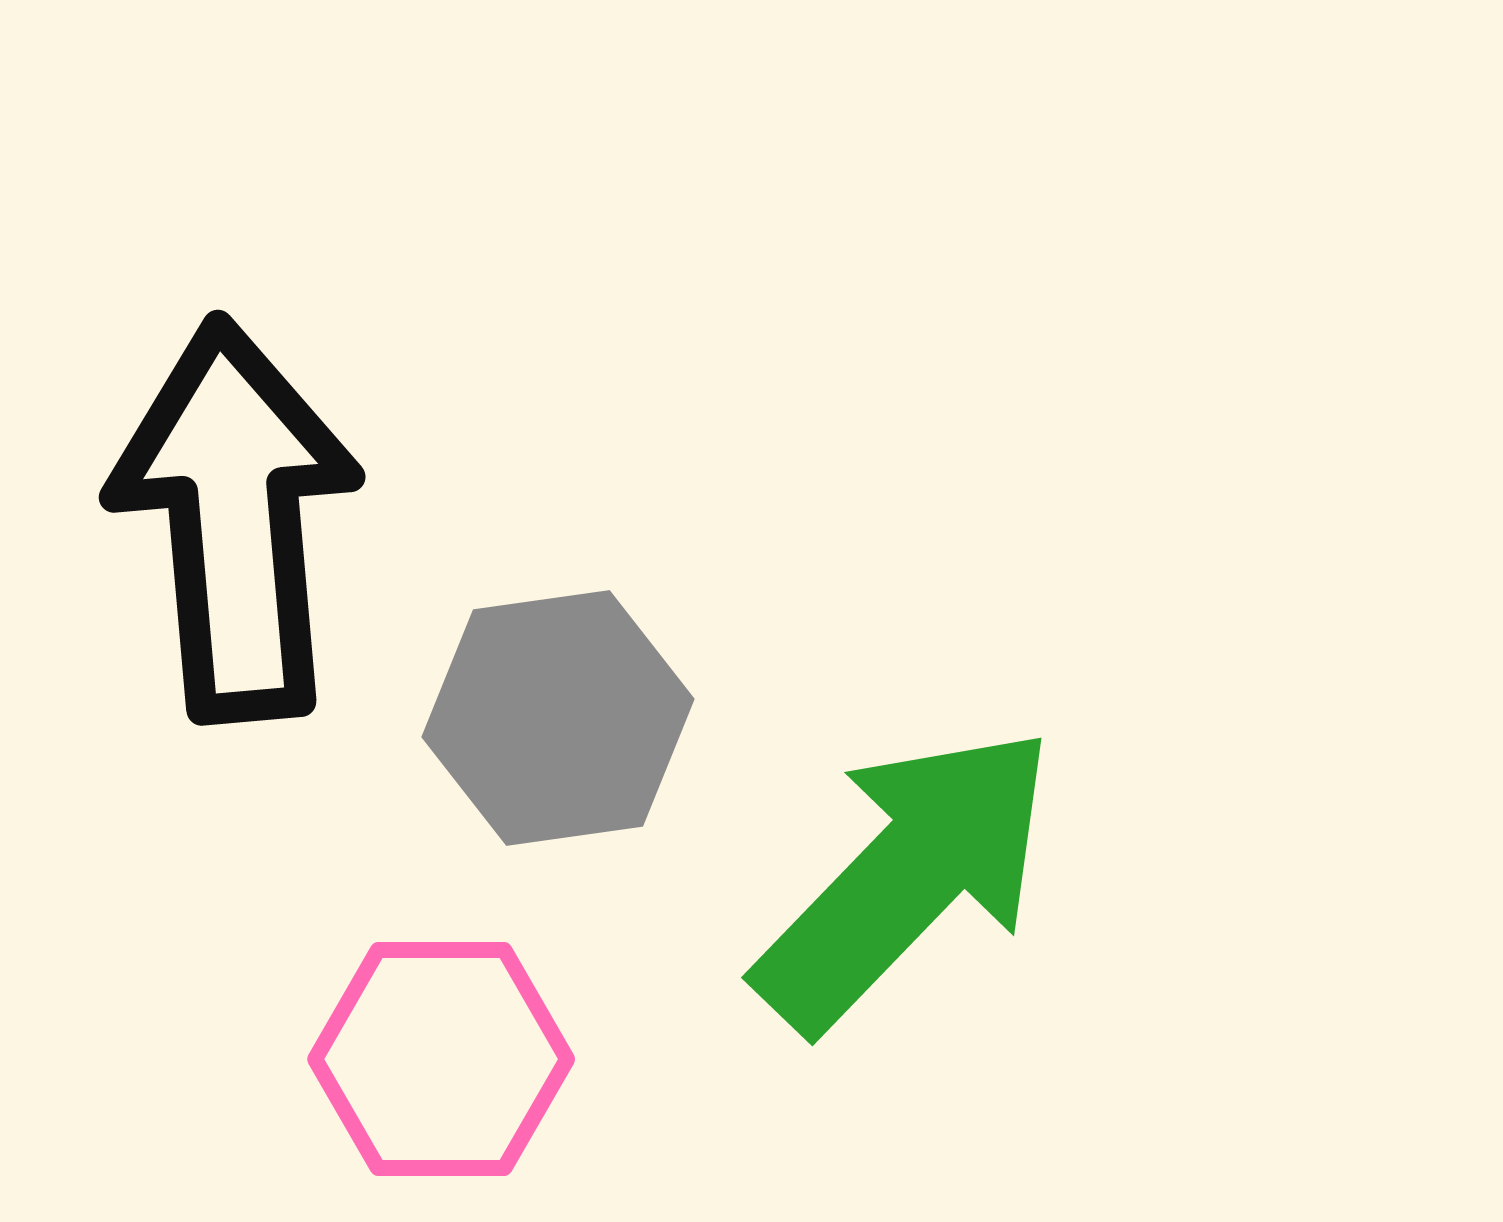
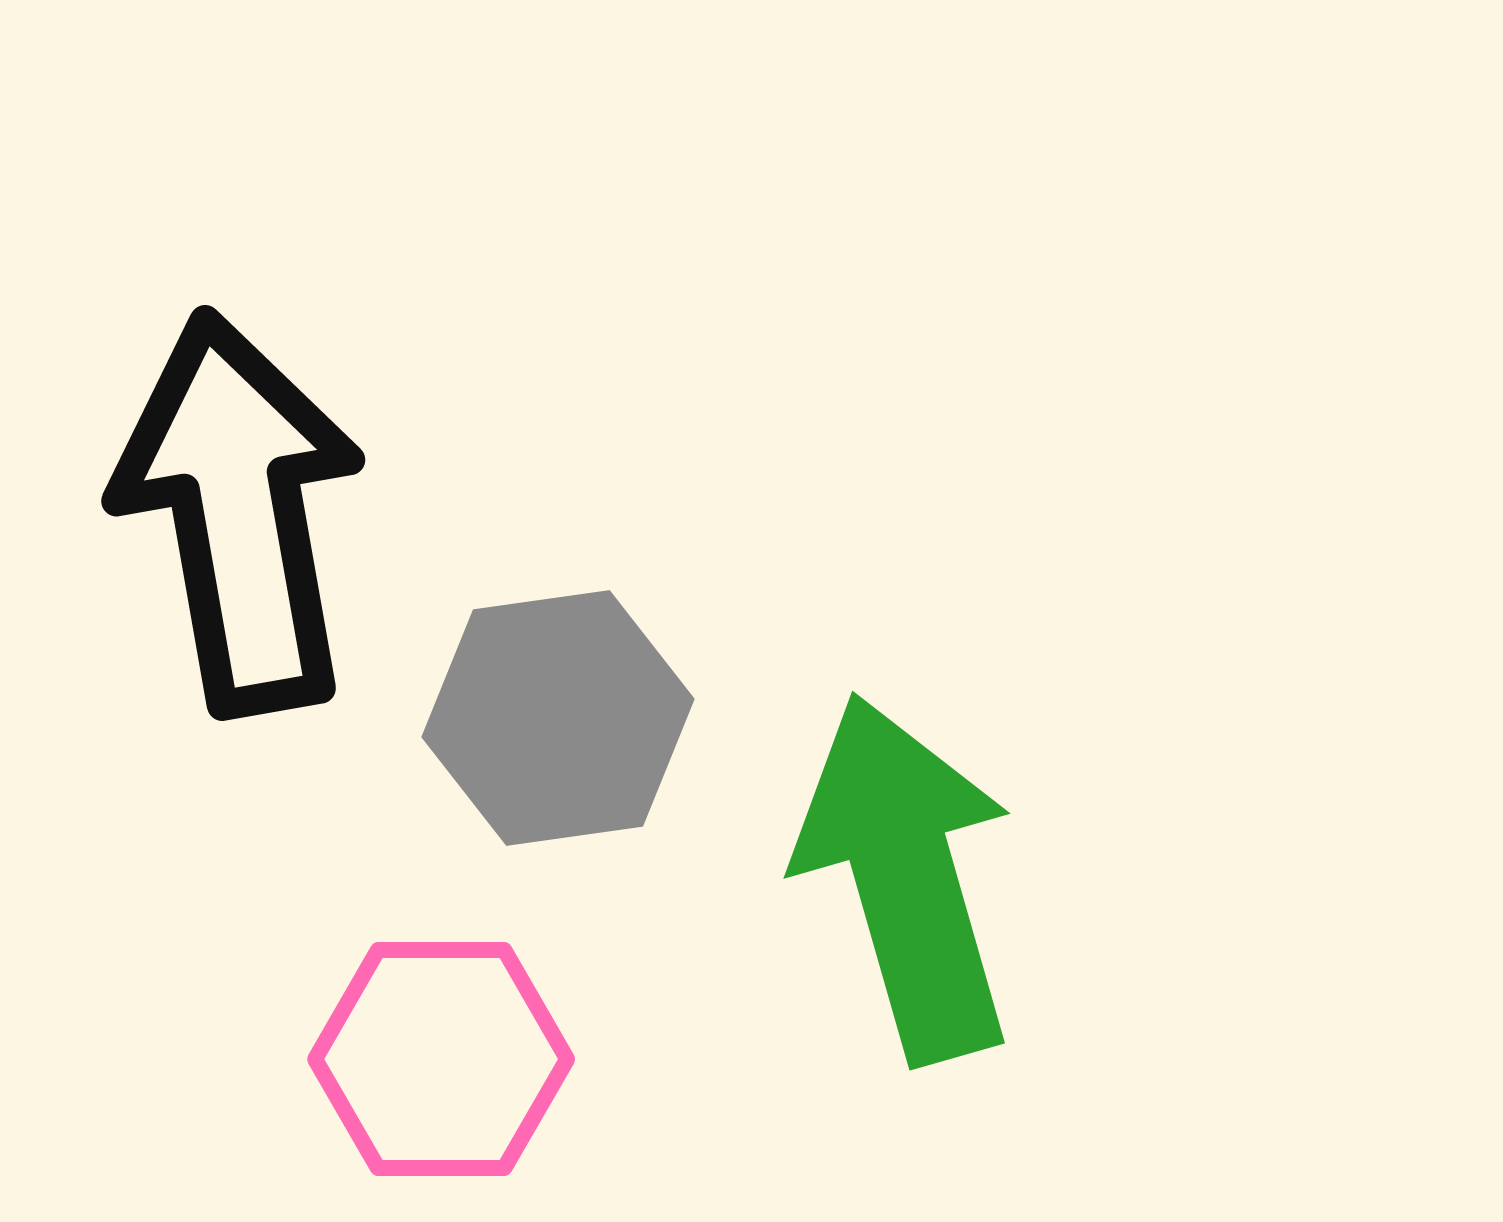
black arrow: moved 4 px right, 7 px up; rotated 5 degrees counterclockwise
green arrow: rotated 60 degrees counterclockwise
